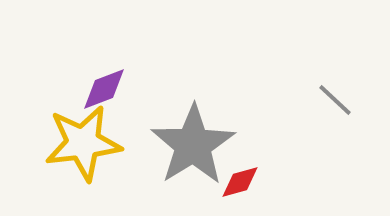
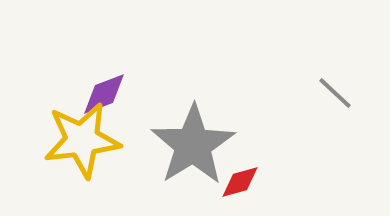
purple diamond: moved 5 px down
gray line: moved 7 px up
yellow star: moved 1 px left, 3 px up
